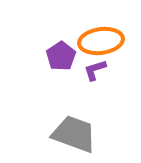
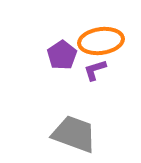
purple pentagon: moved 1 px right, 1 px up
